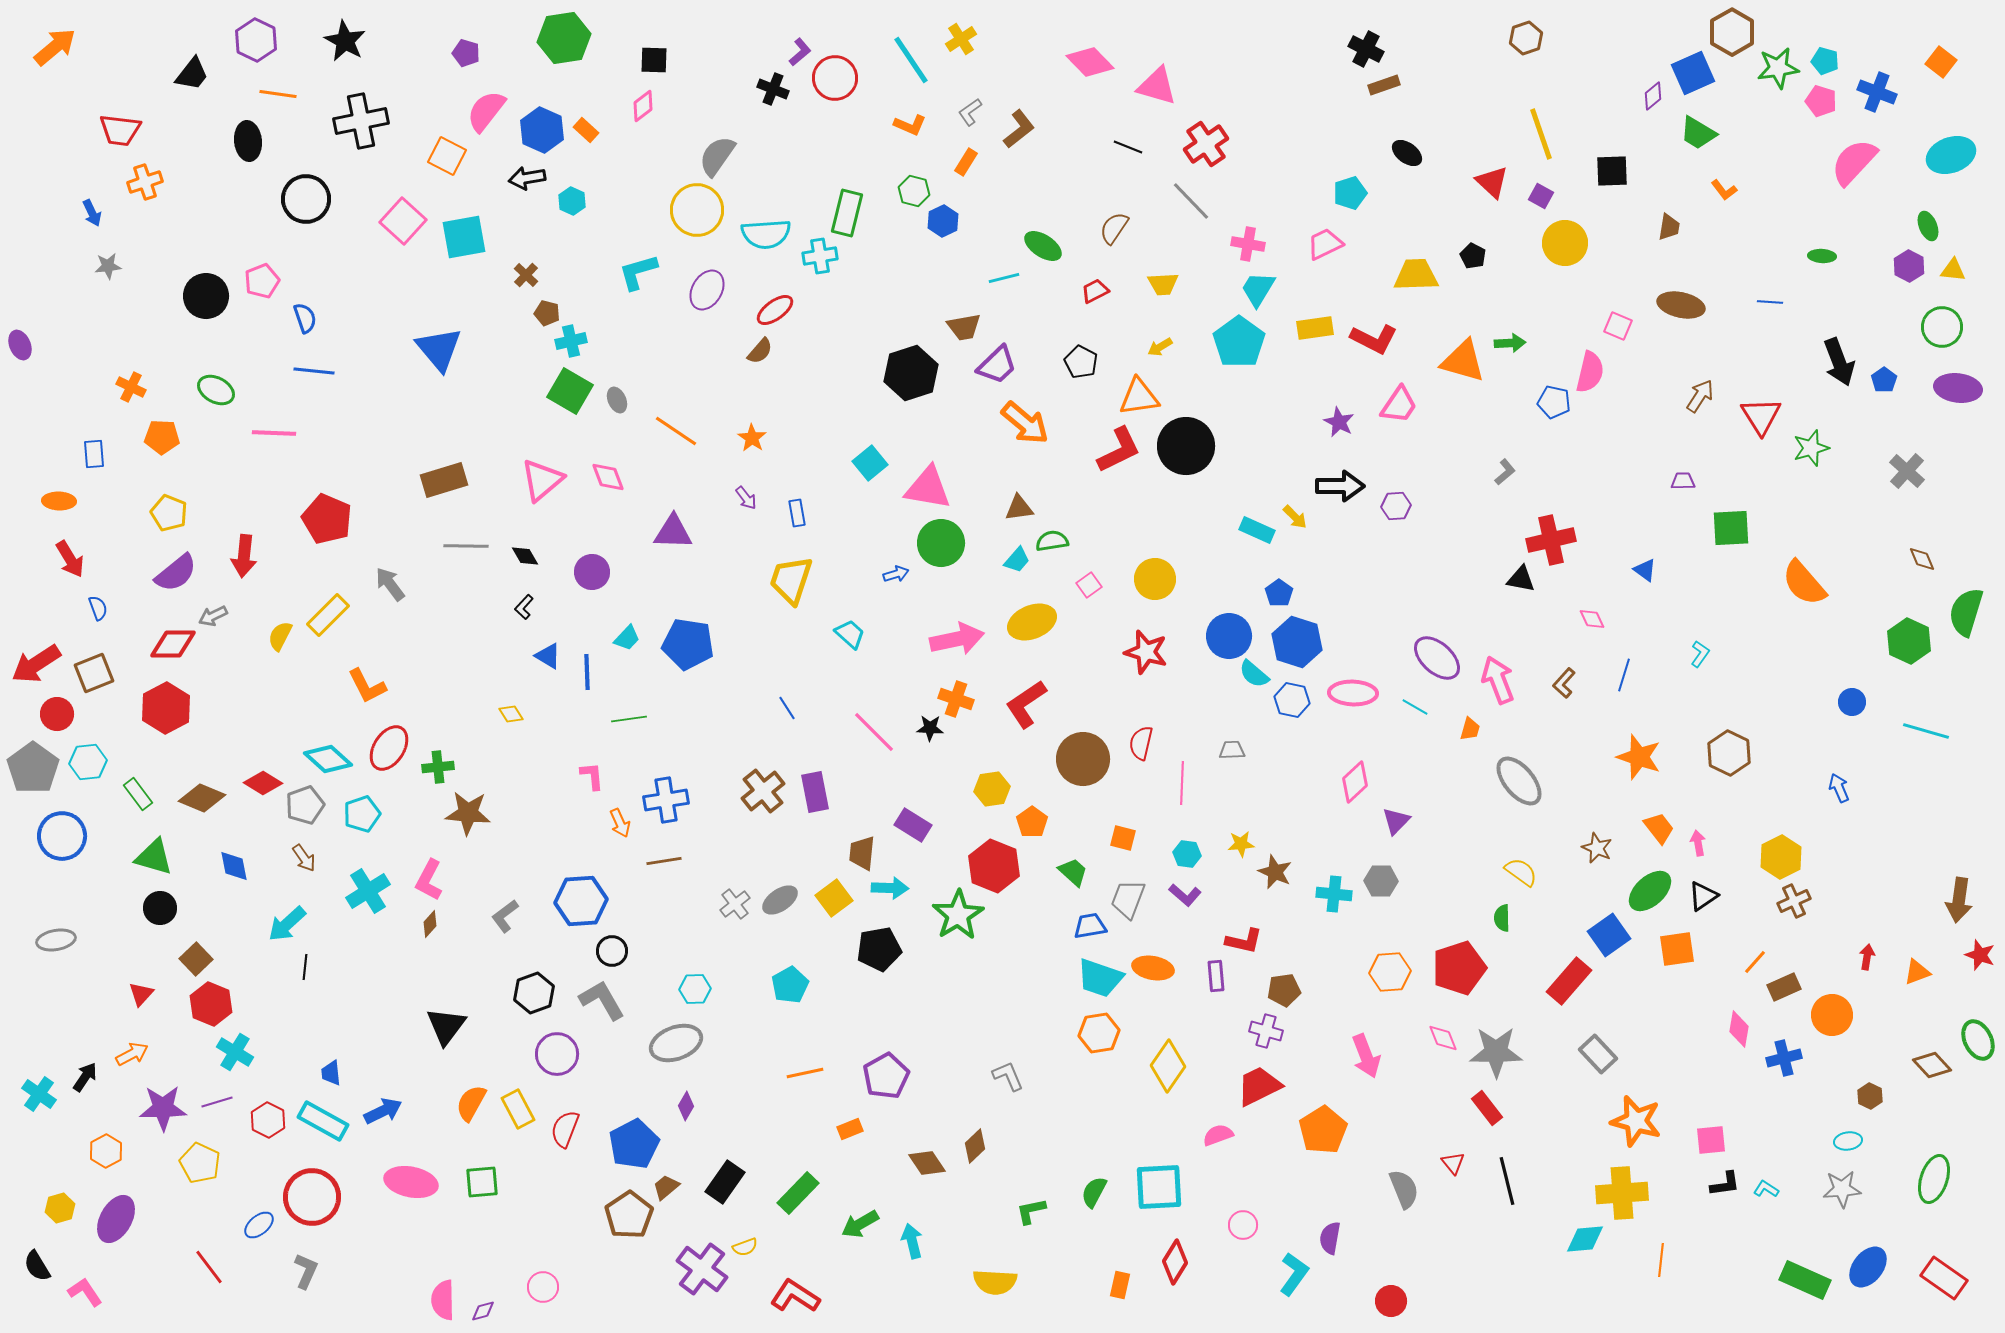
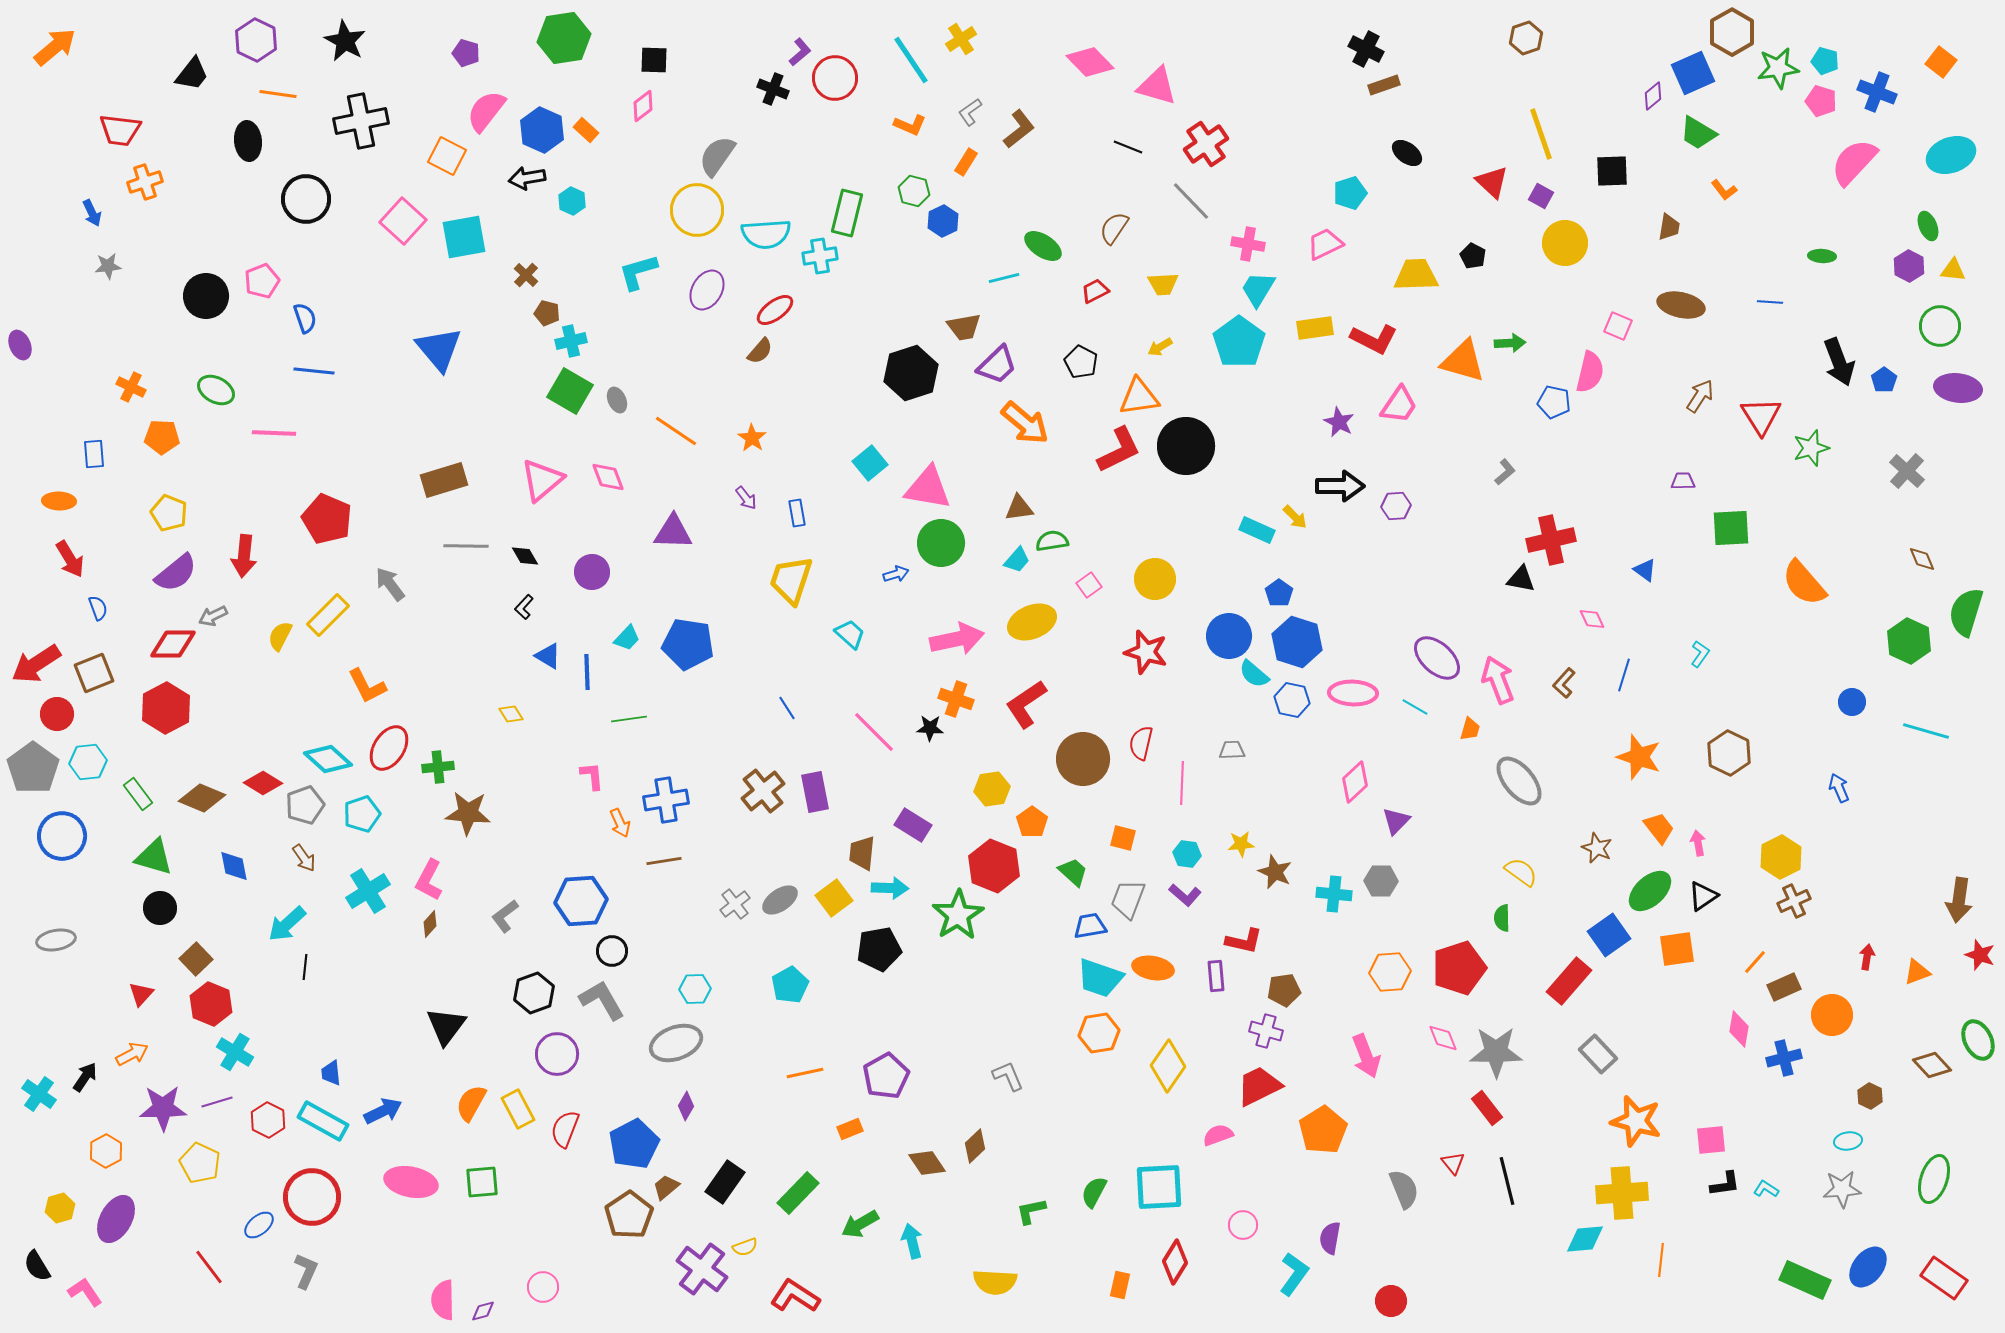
green circle at (1942, 327): moved 2 px left, 1 px up
